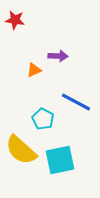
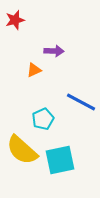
red star: rotated 24 degrees counterclockwise
purple arrow: moved 4 px left, 5 px up
blue line: moved 5 px right
cyan pentagon: rotated 20 degrees clockwise
yellow semicircle: moved 1 px right
